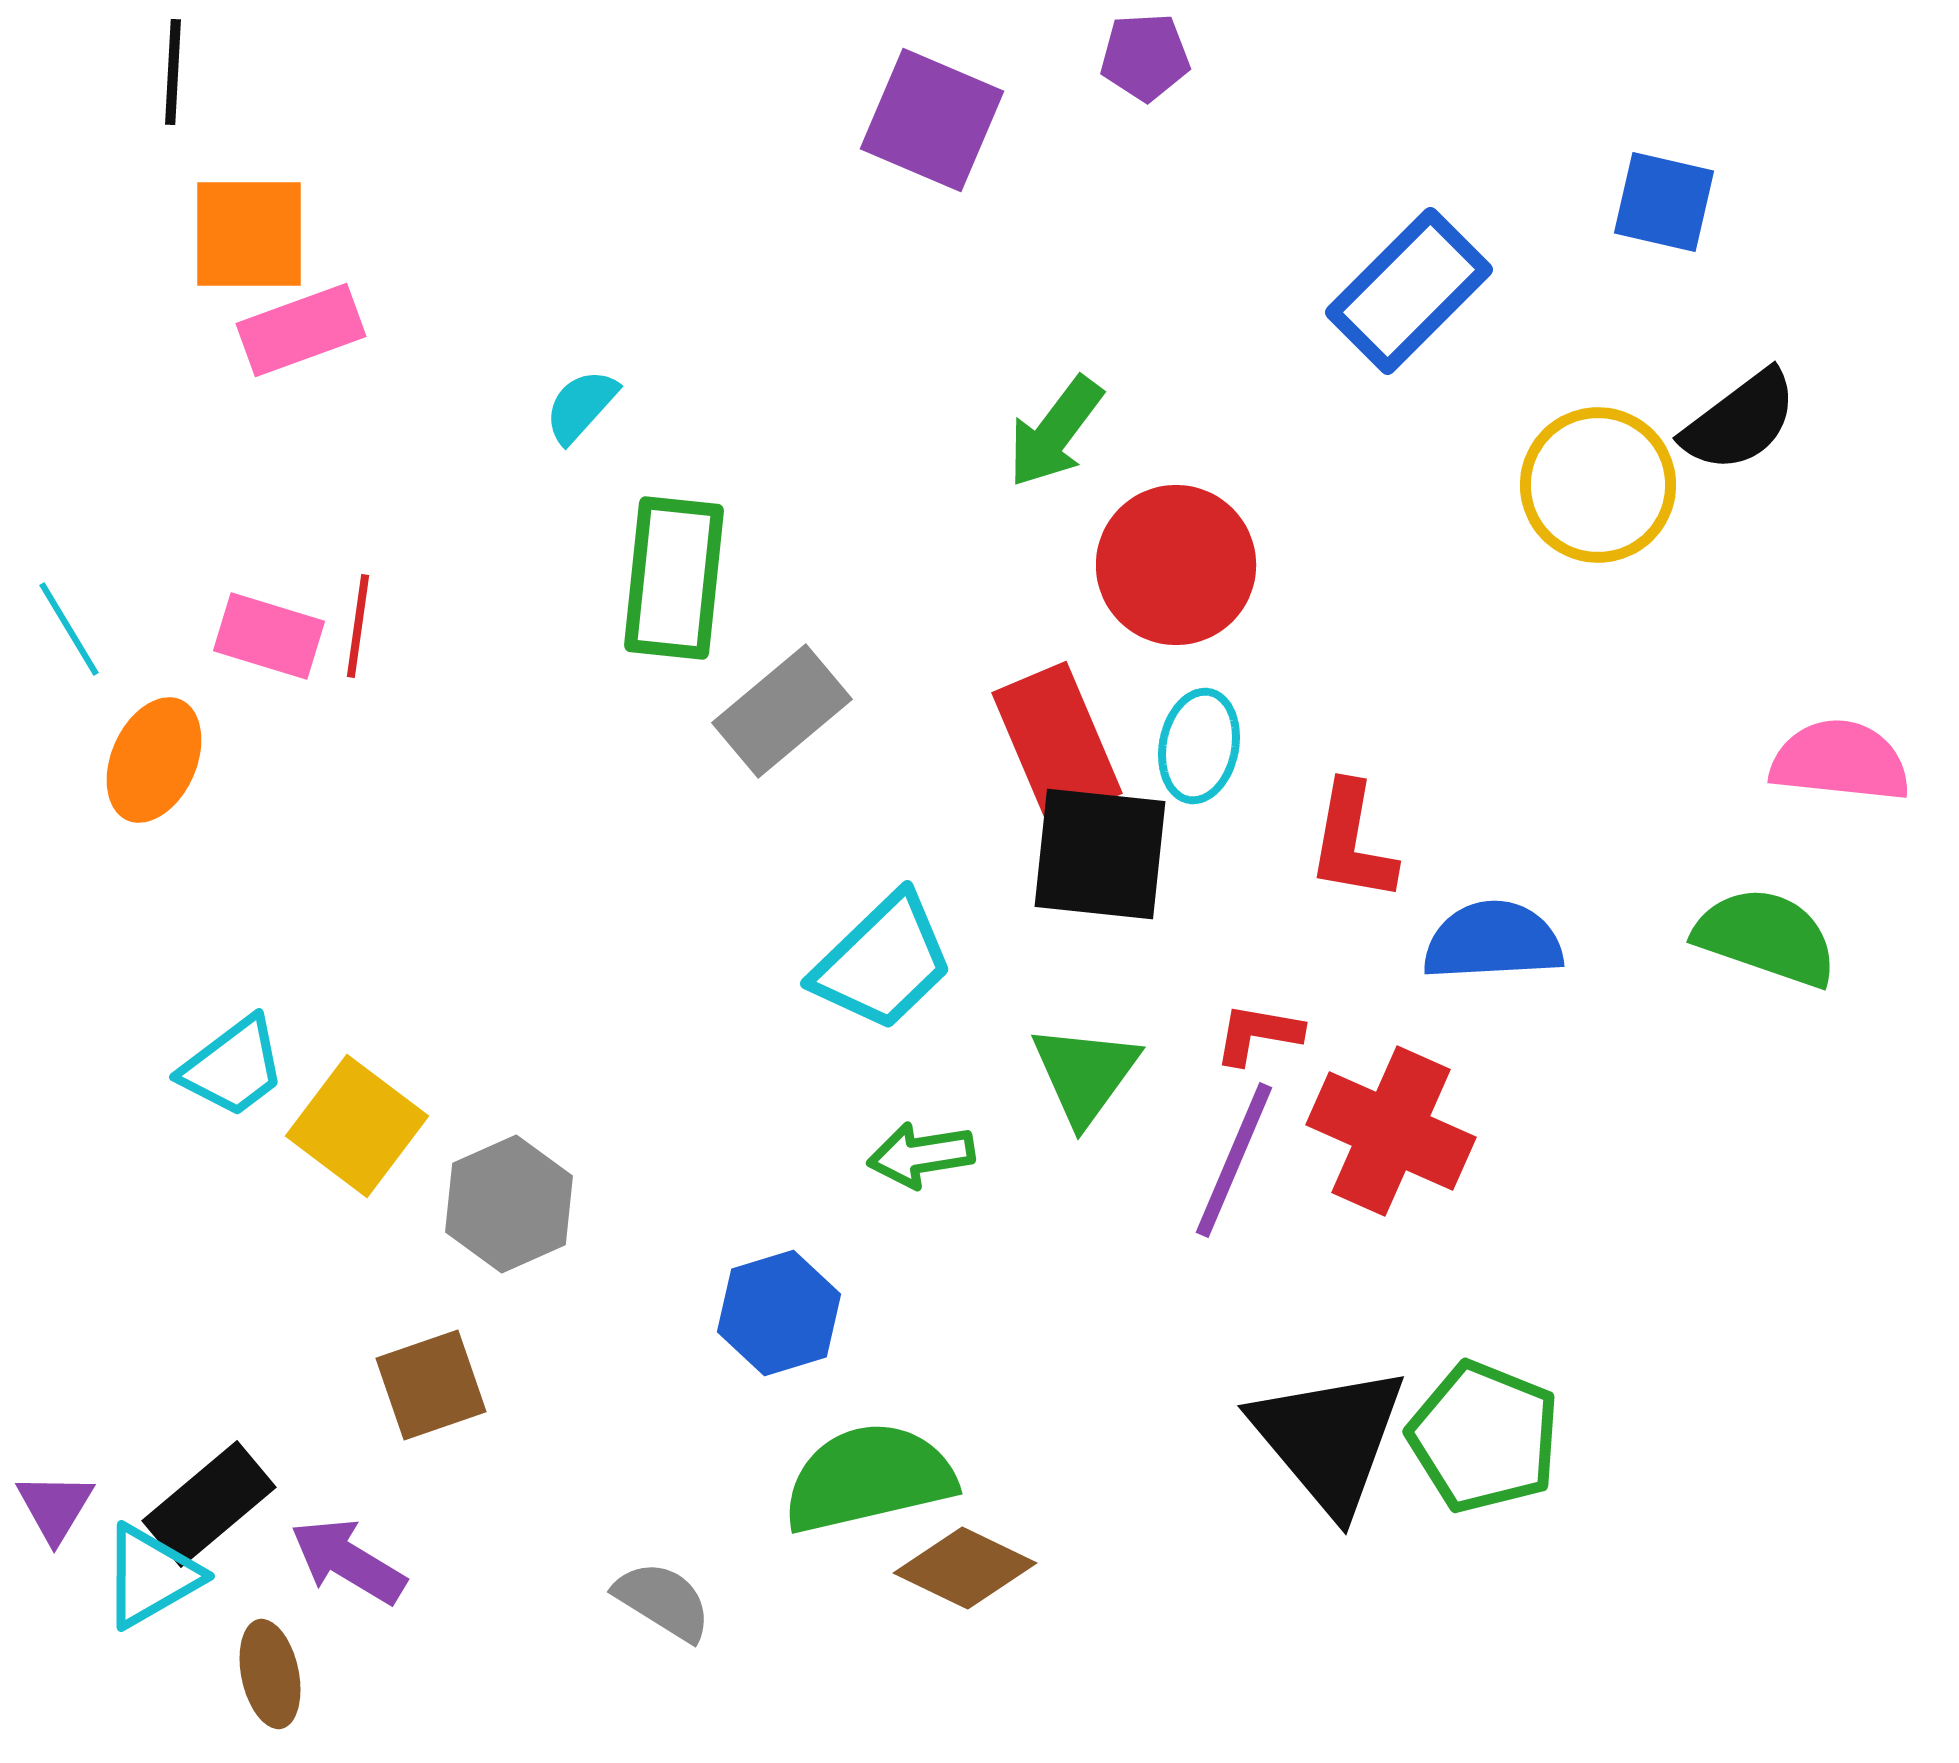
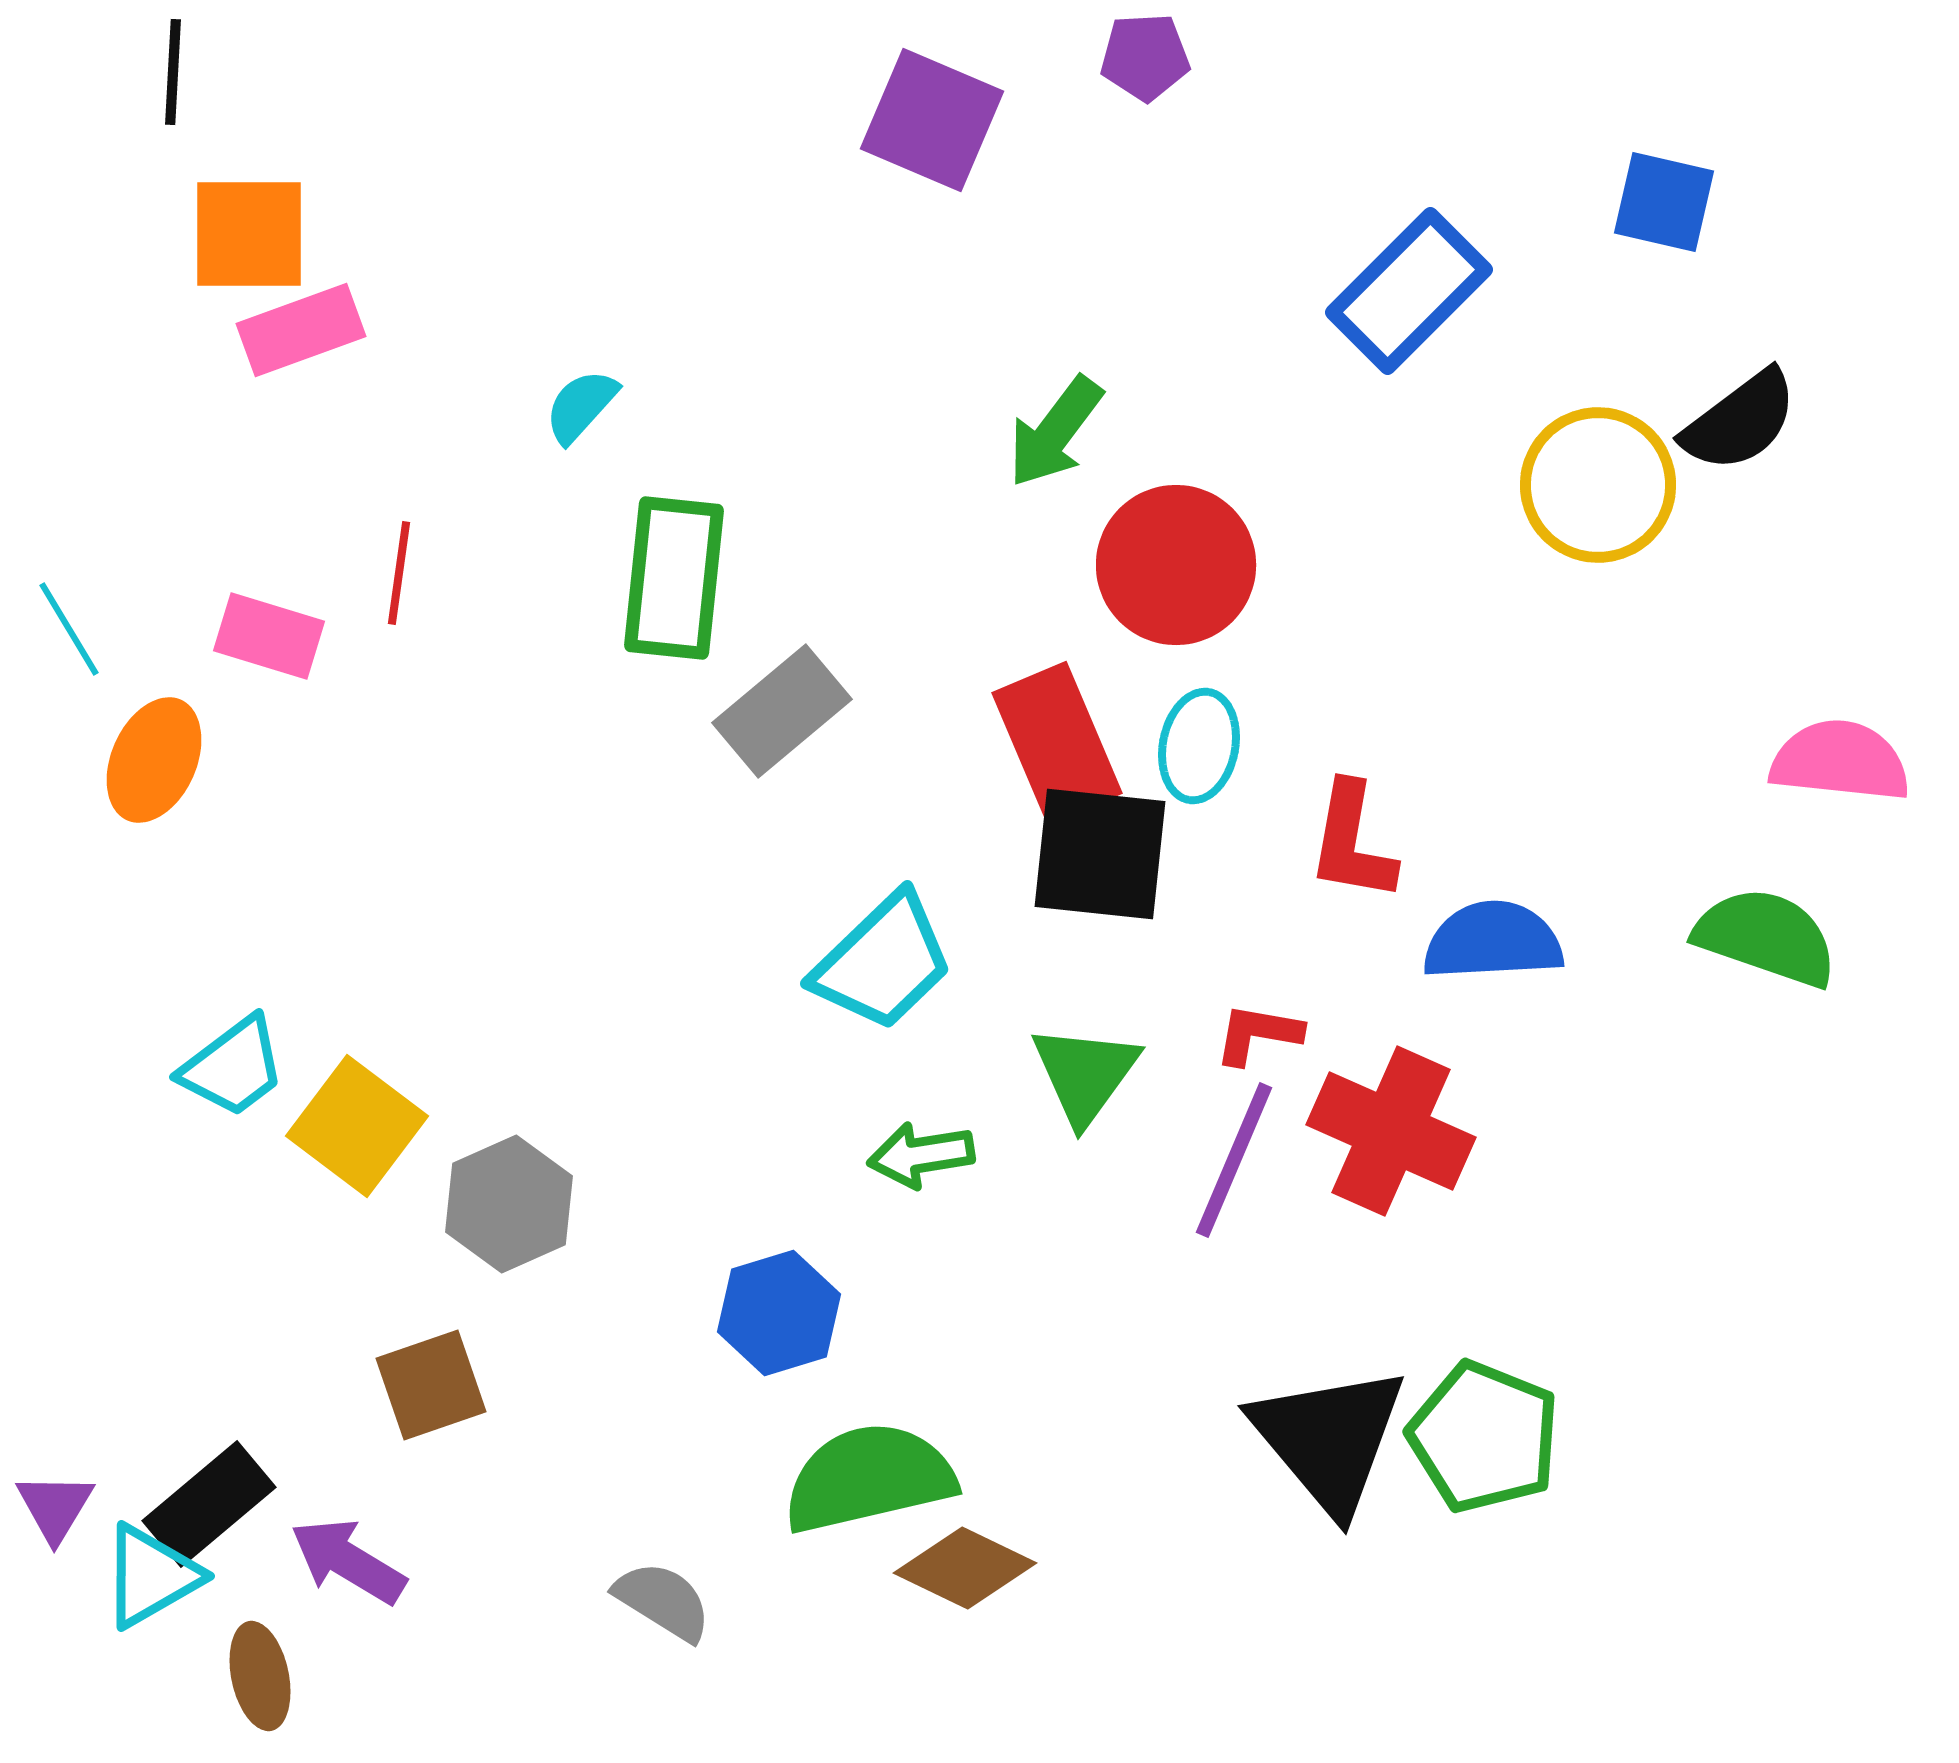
red line at (358, 626): moved 41 px right, 53 px up
brown ellipse at (270, 1674): moved 10 px left, 2 px down
